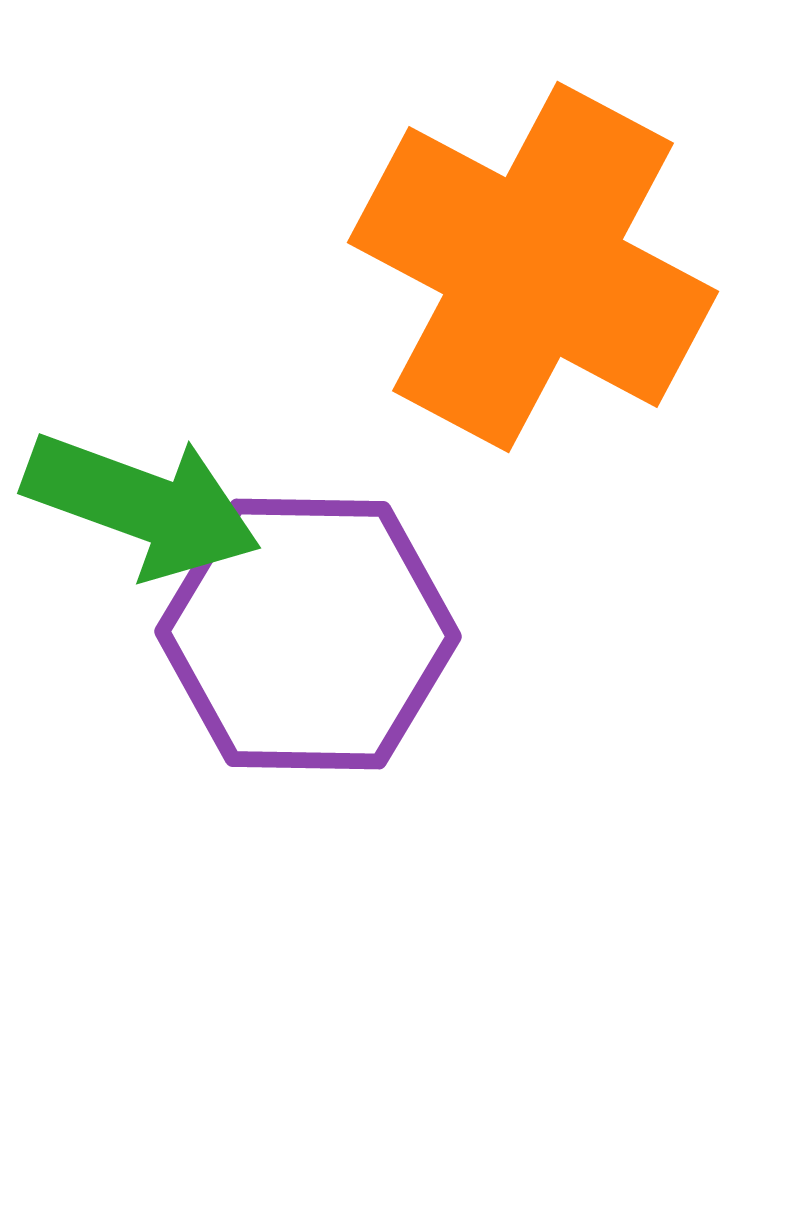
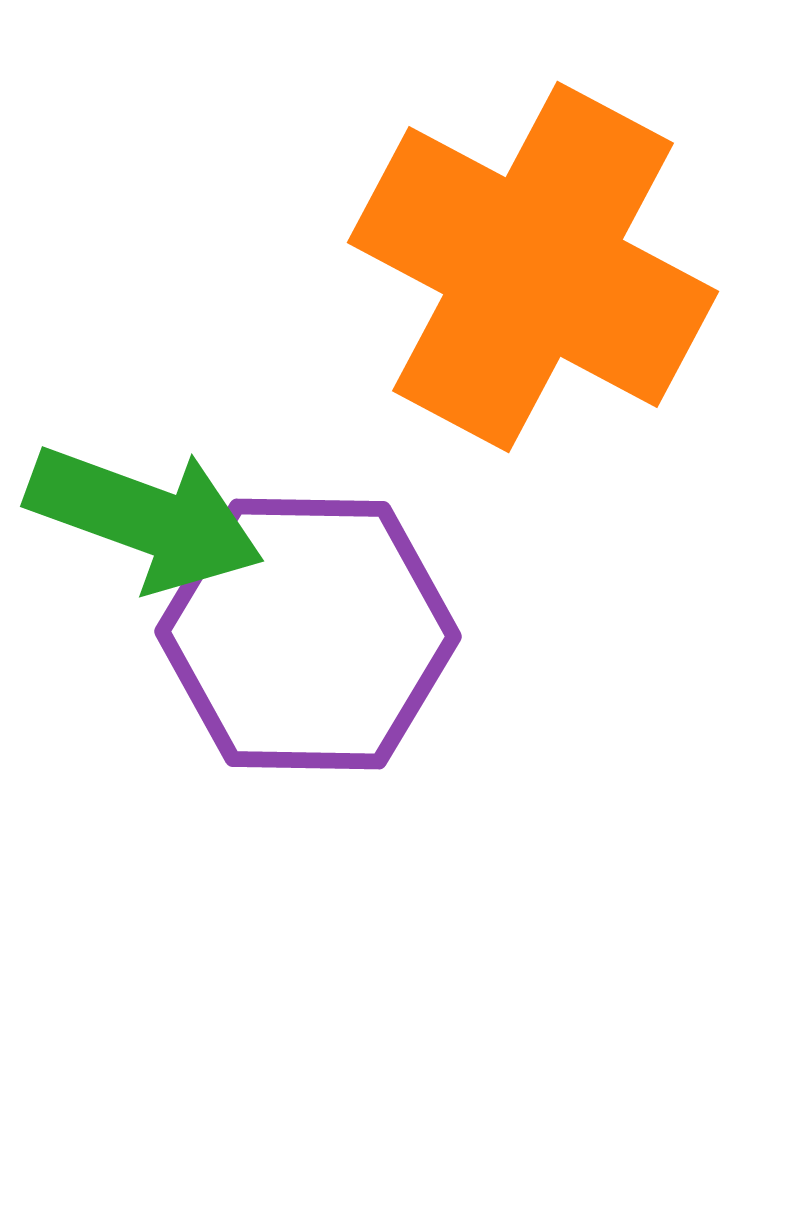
green arrow: moved 3 px right, 13 px down
